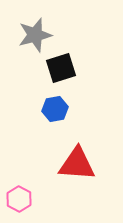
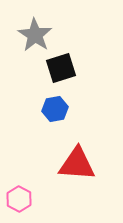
gray star: rotated 24 degrees counterclockwise
